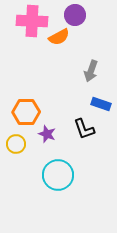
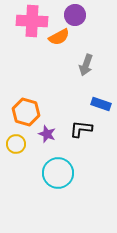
gray arrow: moved 5 px left, 6 px up
orange hexagon: rotated 16 degrees clockwise
black L-shape: moved 3 px left; rotated 115 degrees clockwise
cyan circle: moved 2 px up
